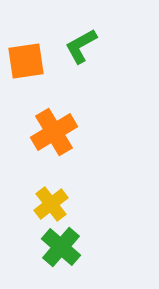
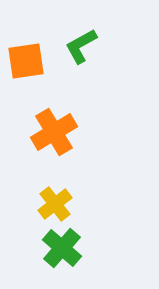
yellow cross: moved 4 px right
green cross: moved 1 px right, 1 px down
